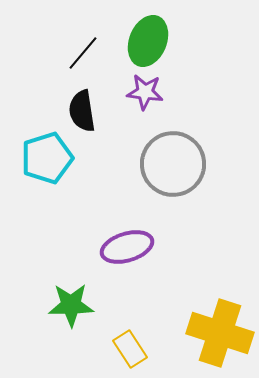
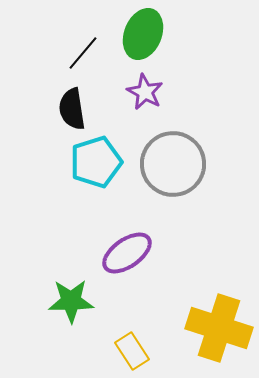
green ellipse: moved 5 px left, 7 px up
purple star: rotated 21 degrees clockwise
black semicircle: moved 10 px left, 2 px up
cyan pentagon: moved 49 px right, 4 px down
purple ellipse: moved 6 px down; rotated 18 degrees counterclockwise
green star: moved 4 px up
yellow cross: moved 1 px left, 5 px up
yellow rectangle: moved 2 px right, 2 px down
